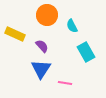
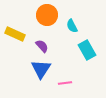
cyan rectangle: moved 1 px right, 2 px up
pink line: rotated 16 degrees counterclockwise
